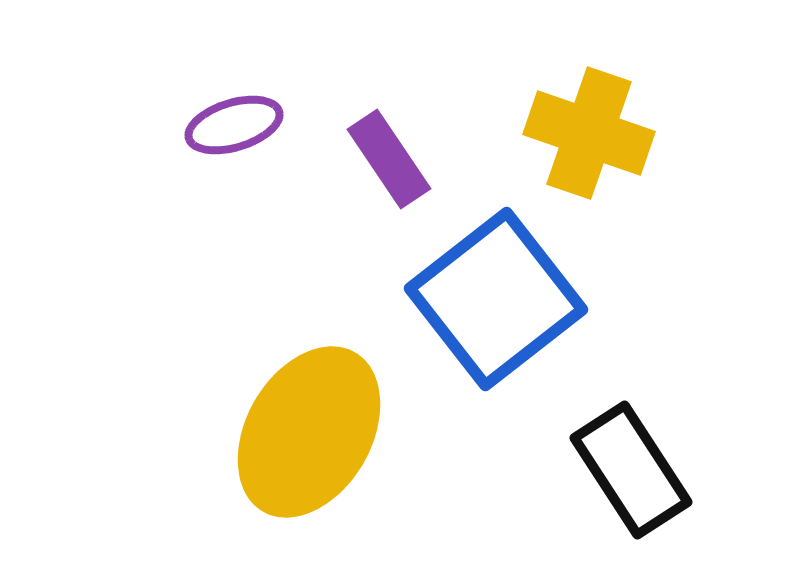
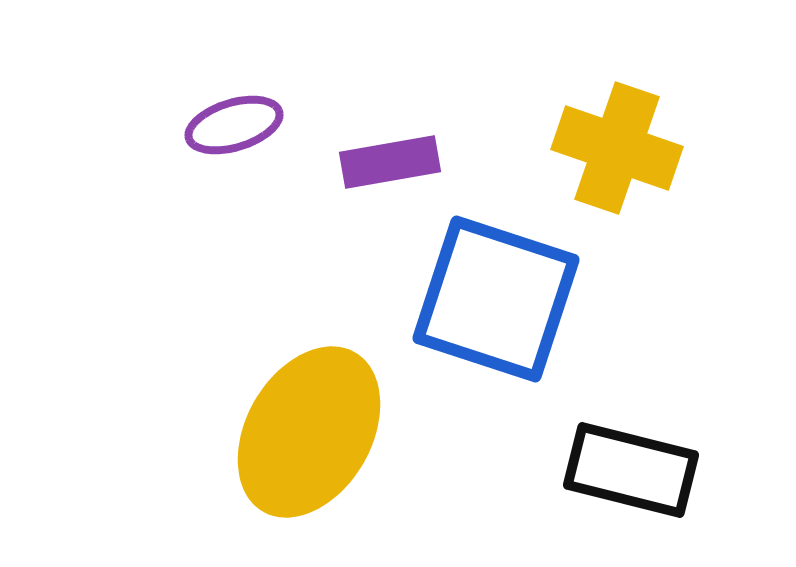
yellow cross: moved 28 px right, 15 px down
purple rectangle: moved 1 px right, 3 px down; rotated 66 degrees counterclockwise
blue square: rotated 34 degrees counterclockwise
black rectangle: rotated 43 degrees counterclockwise
